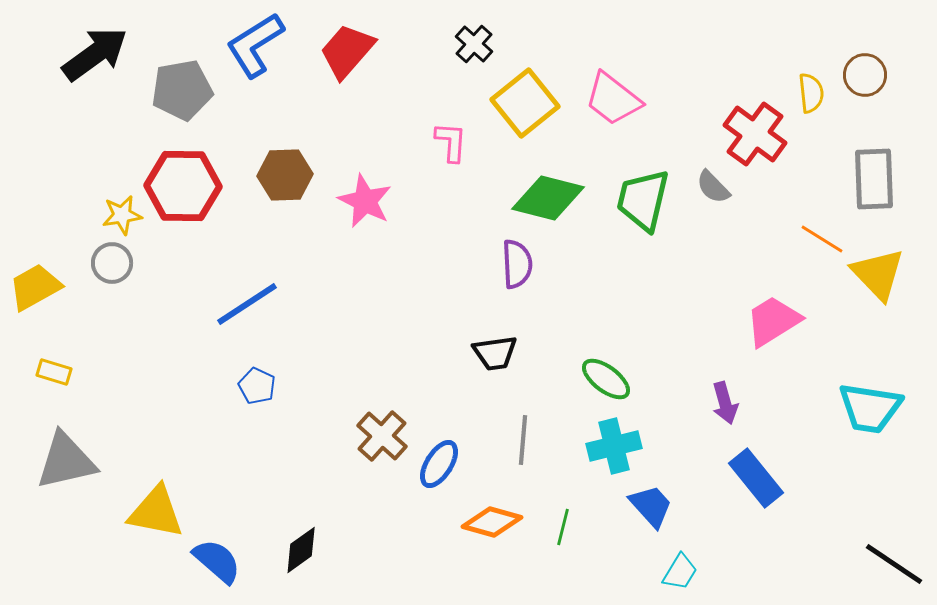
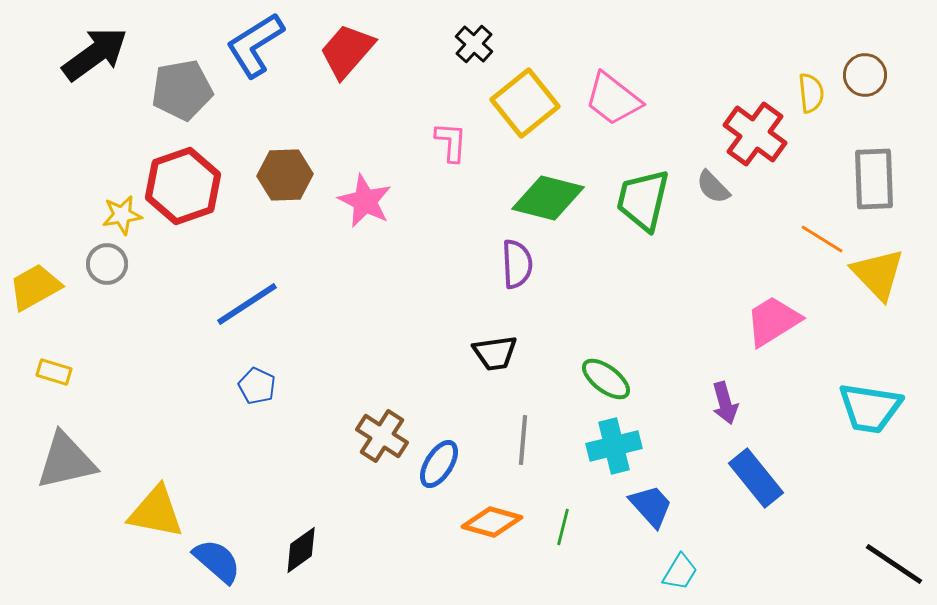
red hexagon at (183, 186): rotated 20 degrees counterclockwise
gray circle at (112, 263): moved 5 px left, 1 px down
brown cross at (382, 436): rotated 9 degrees counterclockwise
